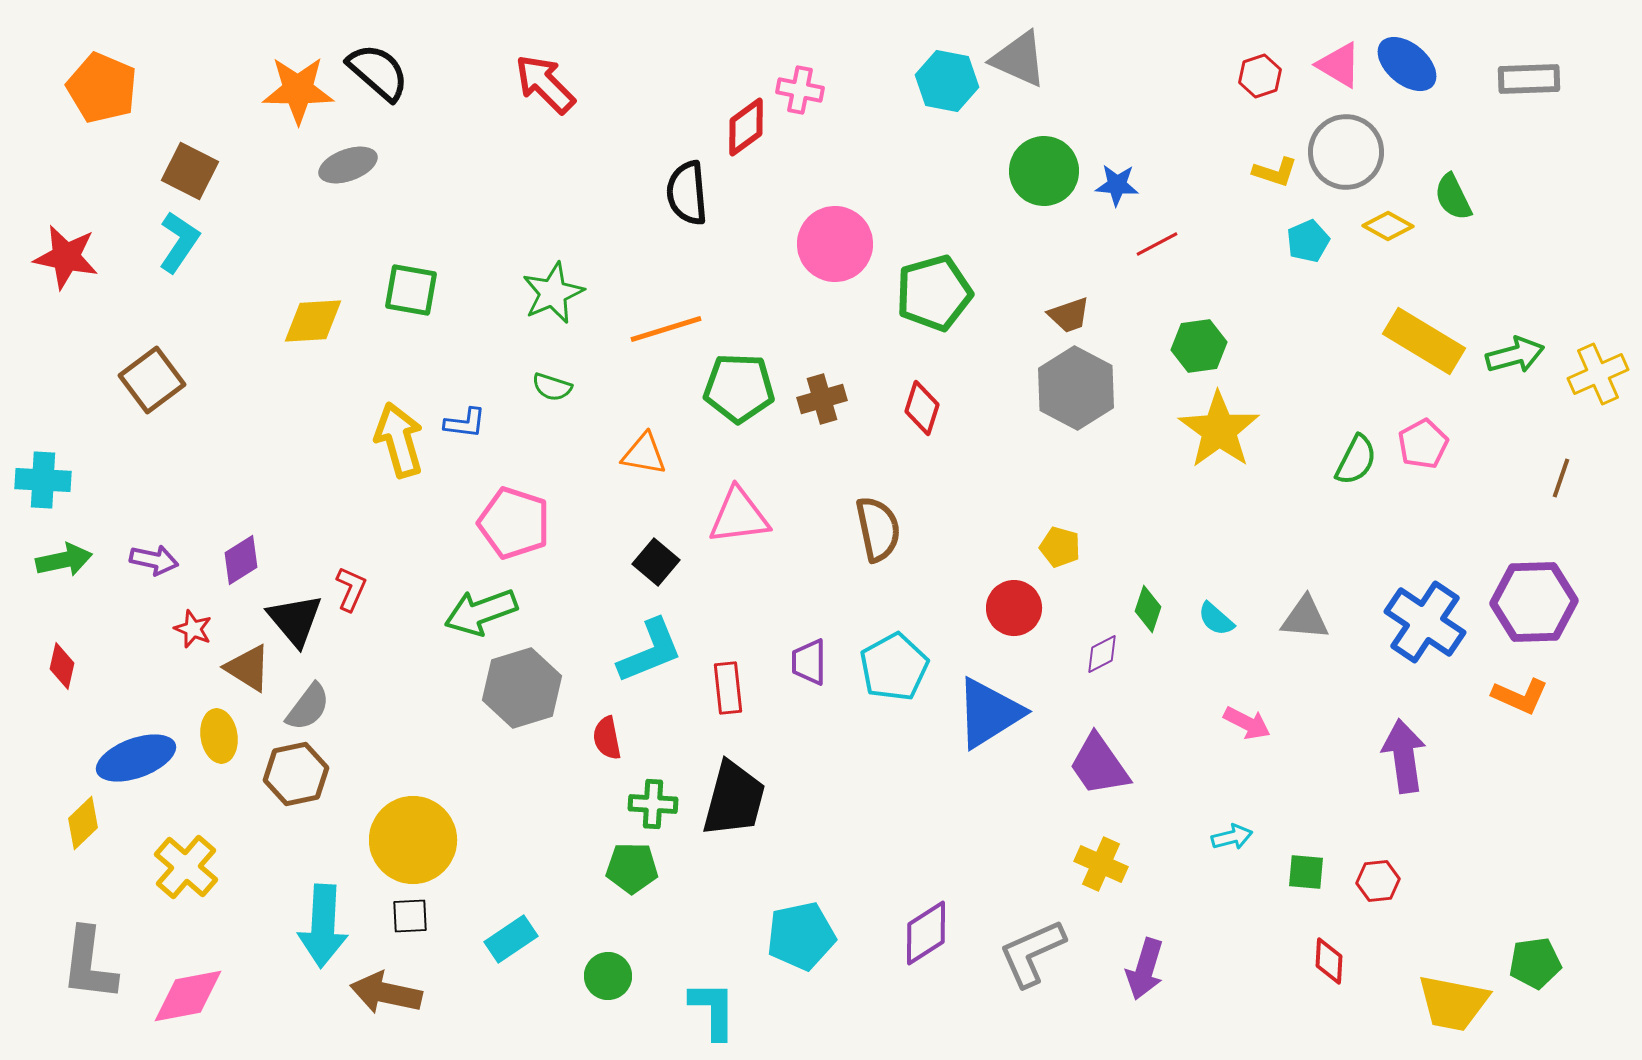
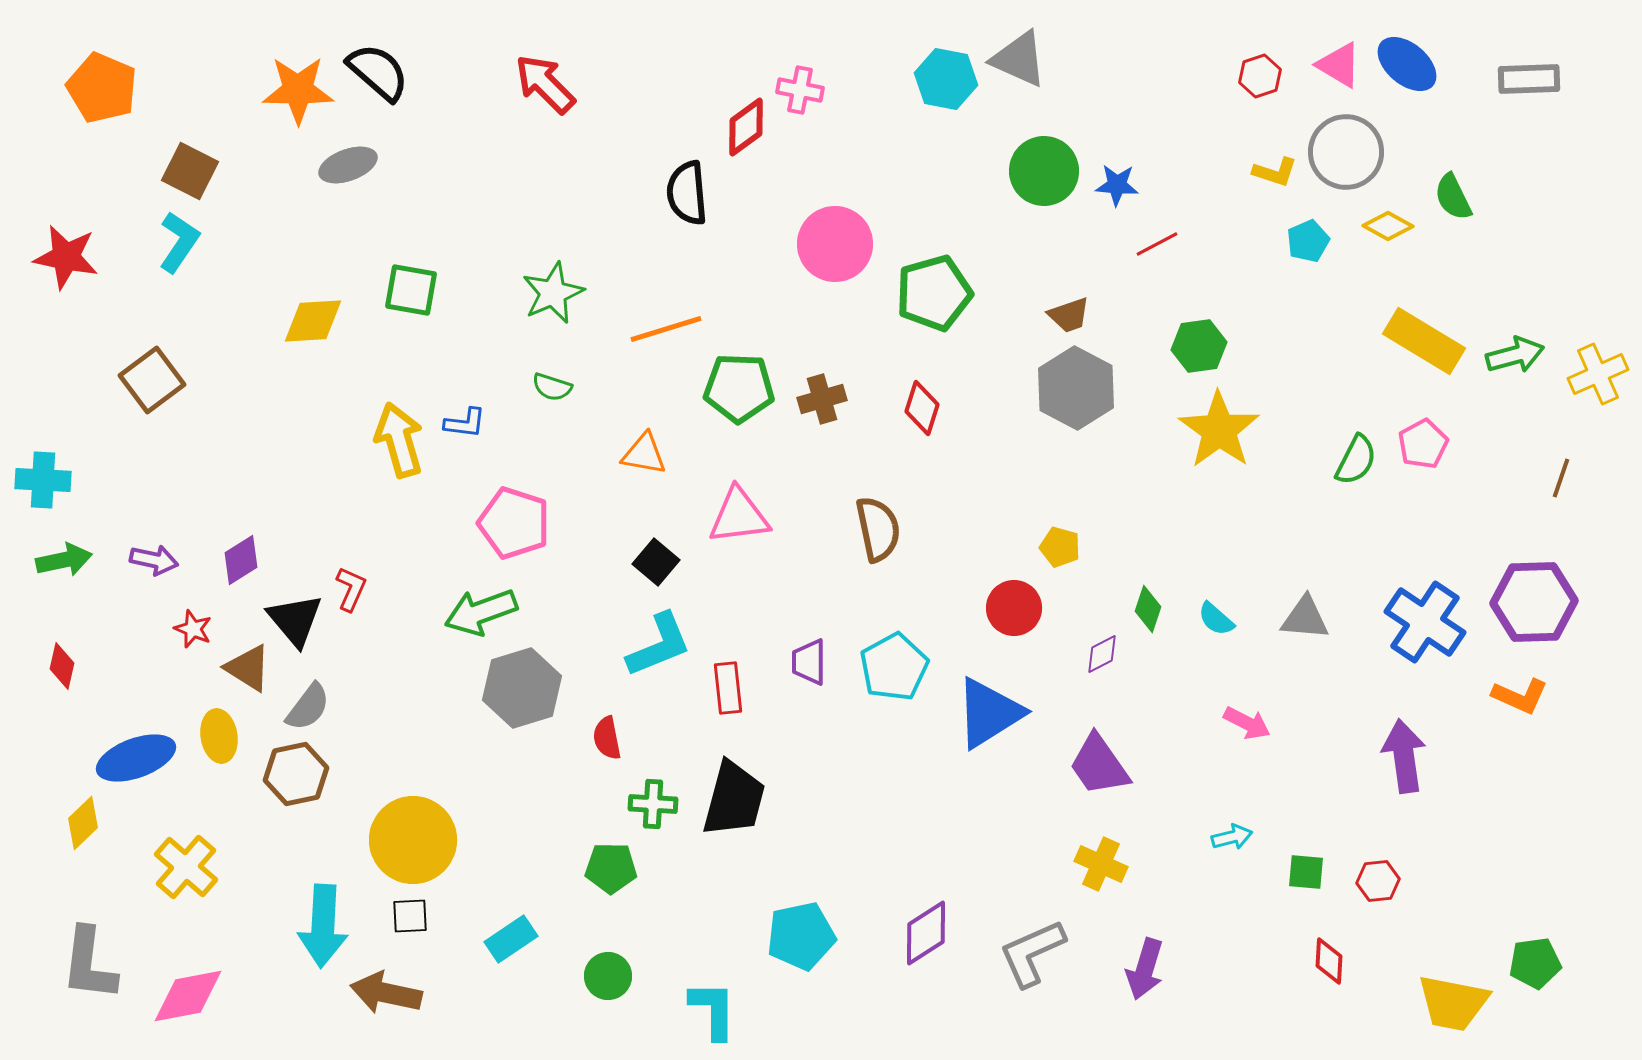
cyan hexagon at (947, 81): moved 1 px left, 2 px up
cyan L-shape at (650, 651): moved 9 px right, 6 px up
green pentagon at (632, 868): moved 21 px left
